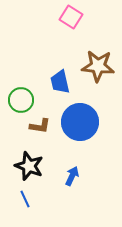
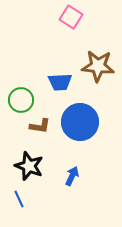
blue trapezoid: rotated 80 degrees counterclockwise
blue line: moved 6 px left
